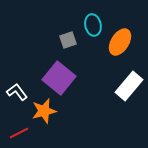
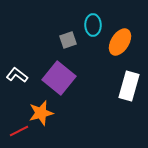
cyan ellipse: rotated 10 degrees clockwise
white rectangle: rotated 24 degrees counterclockwise
white L-shape: moved 17 px up; rotated 15 degrees counterclockwise
orange star: moved 3 px left, 2 px down
red line: moved 2 px up
